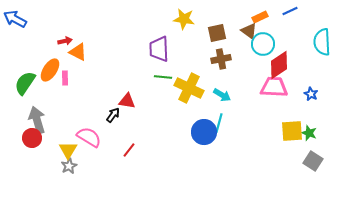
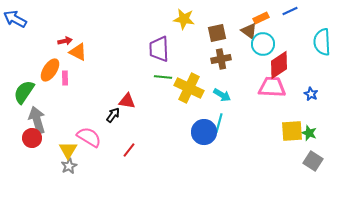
orange rectangle: moved 1 px right, 1 px down
green semicircle: moved 1 px left, 9 px down
pink trapezoid: moved 2 px left
